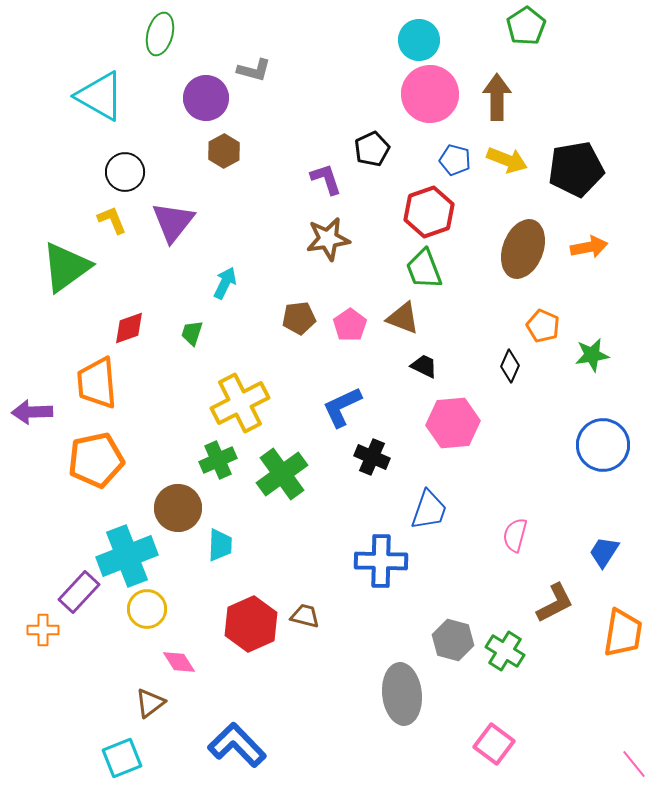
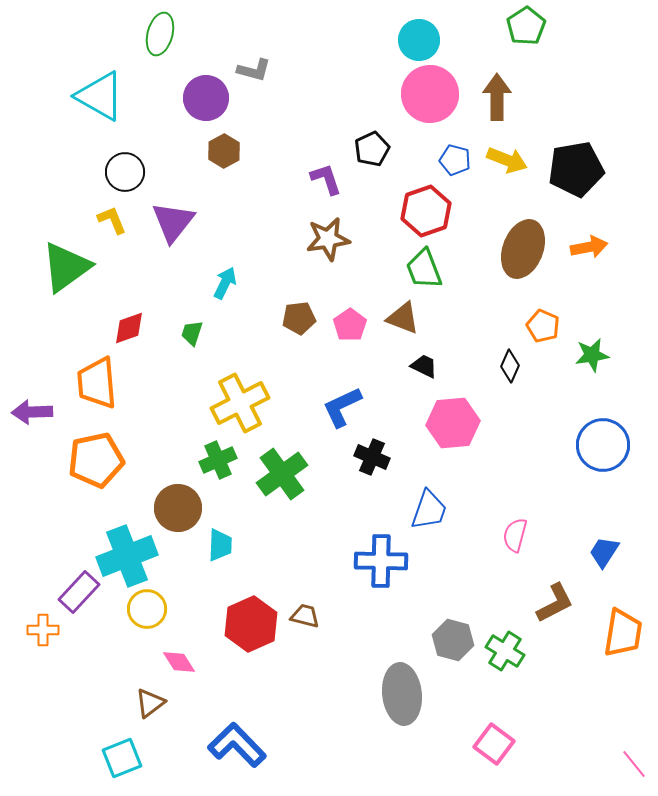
red hexagon at (429, 212): moved 3 px left, 1 px up
